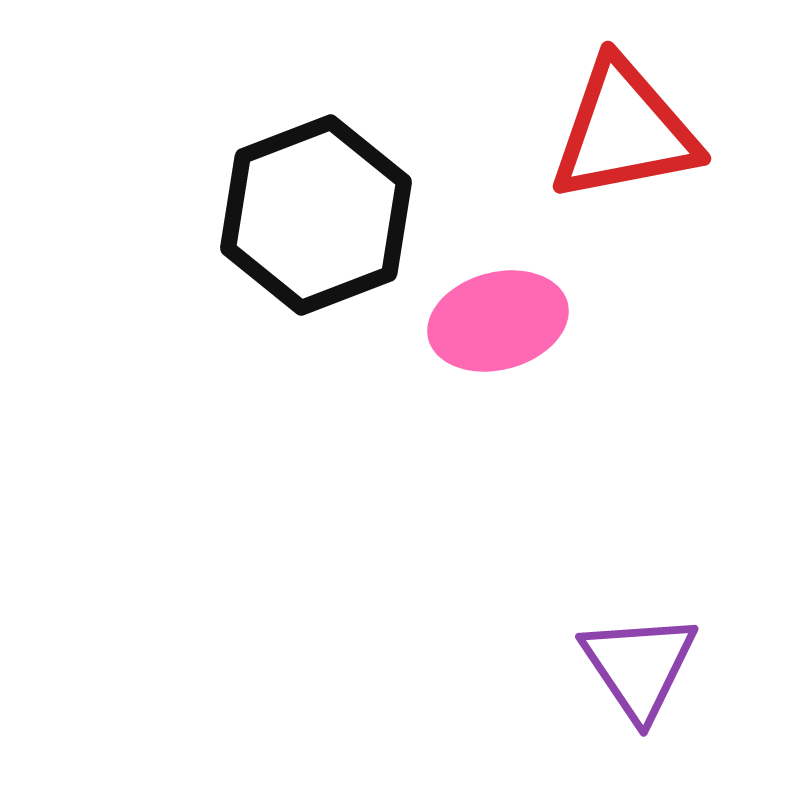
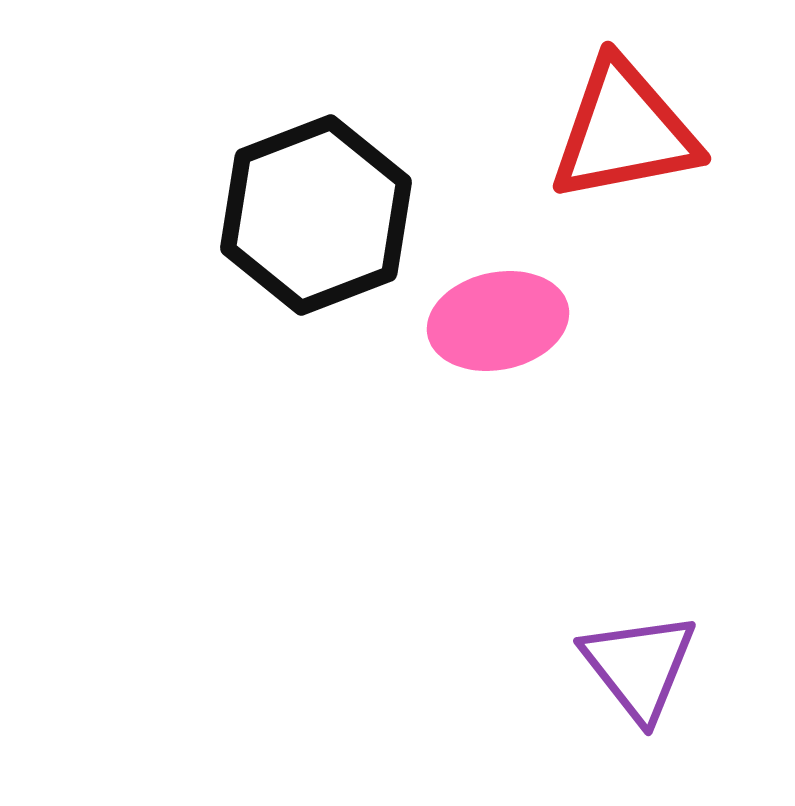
pink ellipse: rotated 3 degrees clockwise
purple triangle: rotated 4 degrees counterclockwise
